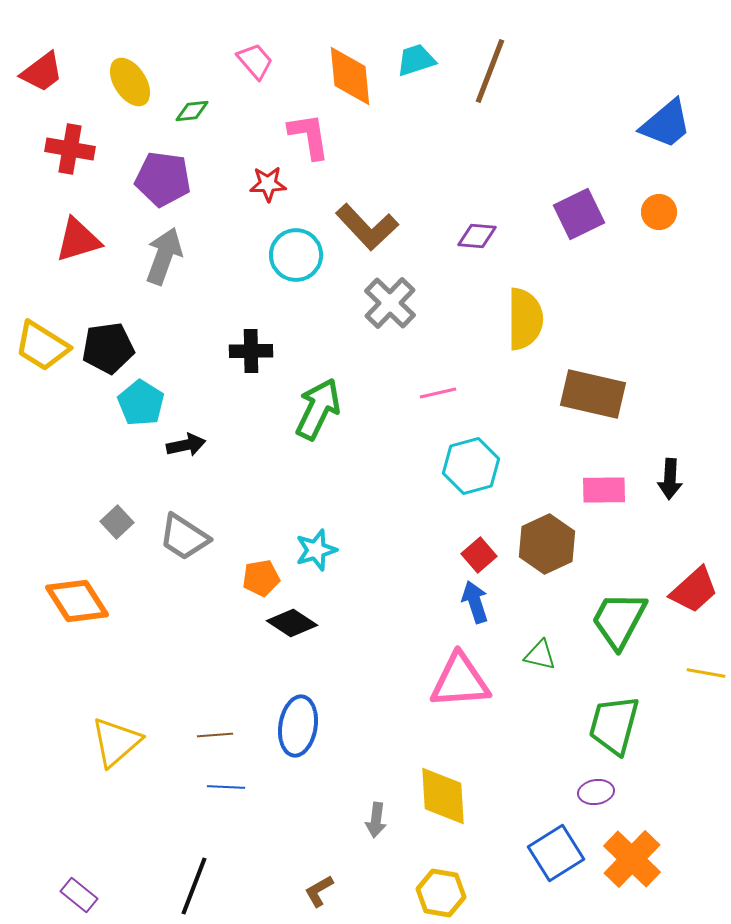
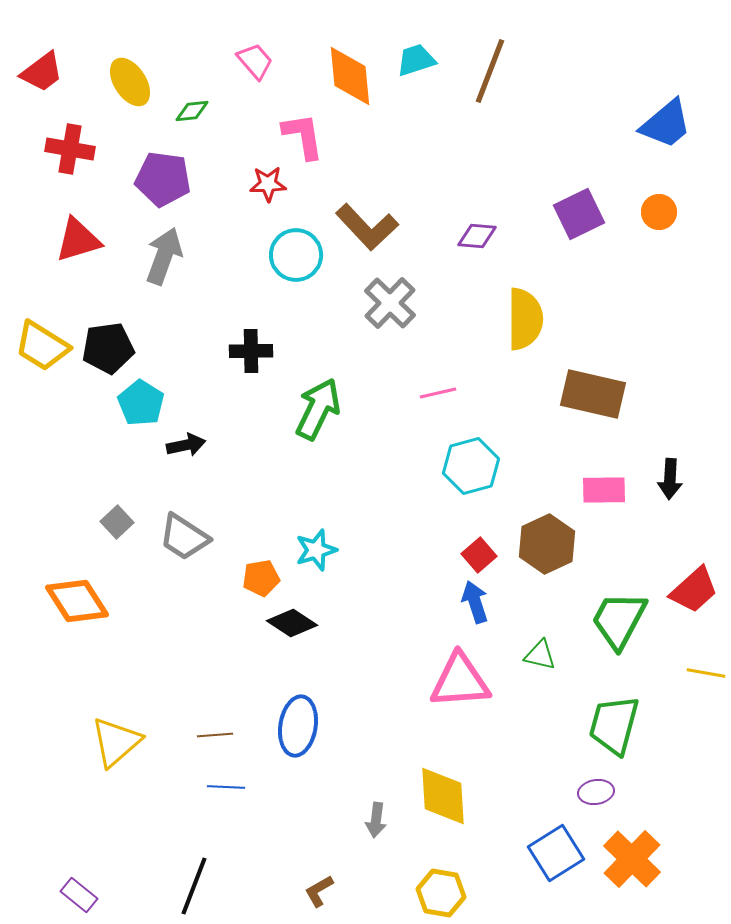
pink L-shape at (309, 136): moved 6 px left
